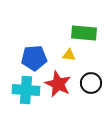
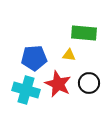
black circle: moved 2 px left
cyan cross: rotated 12 degrees clockwise
